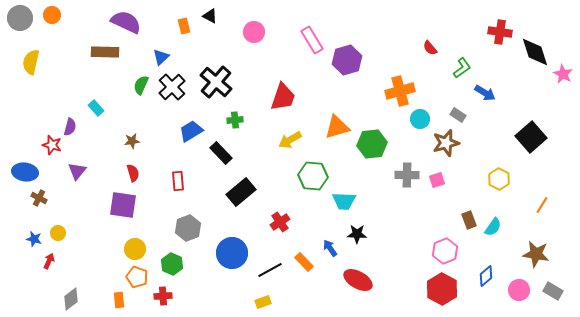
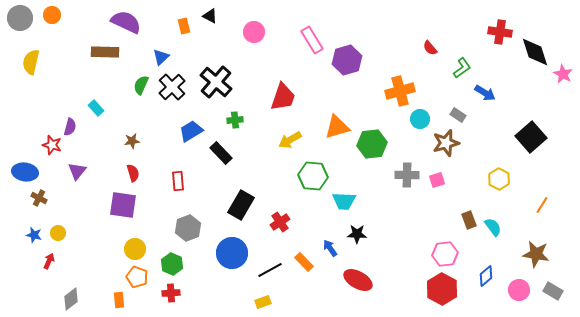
black rectangle at (241, 192): moved 13 px down; rotated 20 degrees counterclockwise
cyan semicircle at (493, 227): rotated 72 degrees counterclockwise
blue star at (34, 239): moved 4 px up
pink hexagon at (445, 251): moved 3 px down; rotated 15 degrees clockwise
red cross at (163, 296): moved 8 px right, 3 px up
